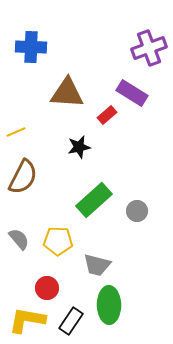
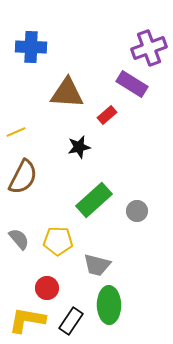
purple rectangle: moved 9 px up
